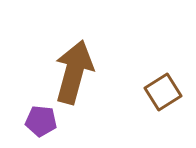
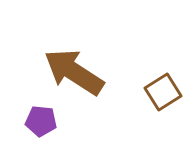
brown arrow: rotated 72 degrees counterclockwise
